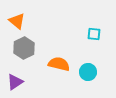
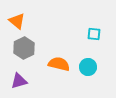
cyan circle: moved 5 px up
purple triangle: moved 4 px right, 1 px up; rotated 18 degrees clockwise
